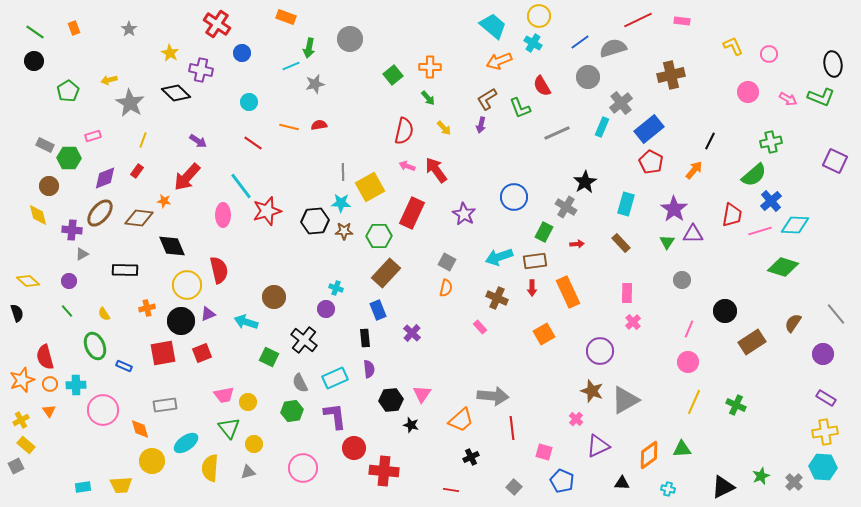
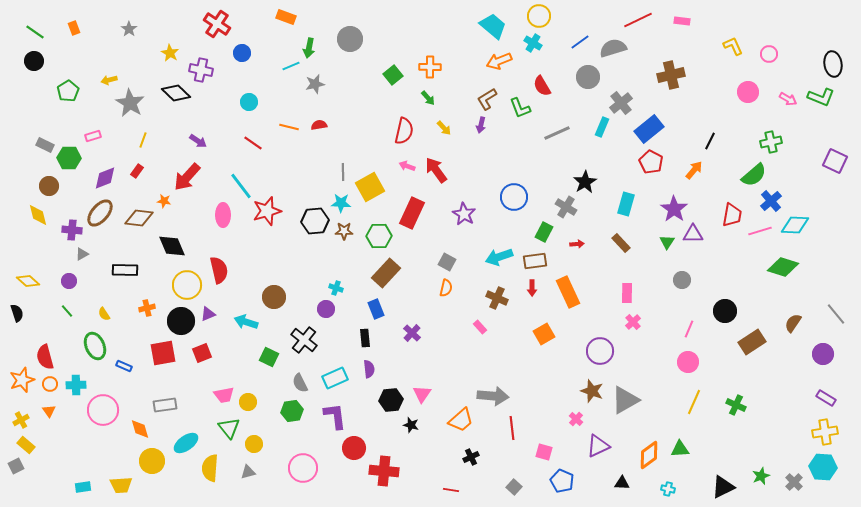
blue rectangle at (378, 310): moved 2 px left, 1 px up
green triangle at (682, 449): moved 2 px left
